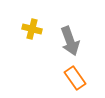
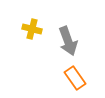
gray arrow: moved 2 px left
